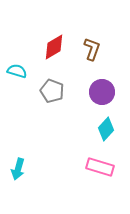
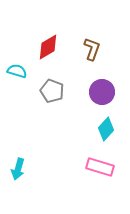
red diamond: moved 6 px left
